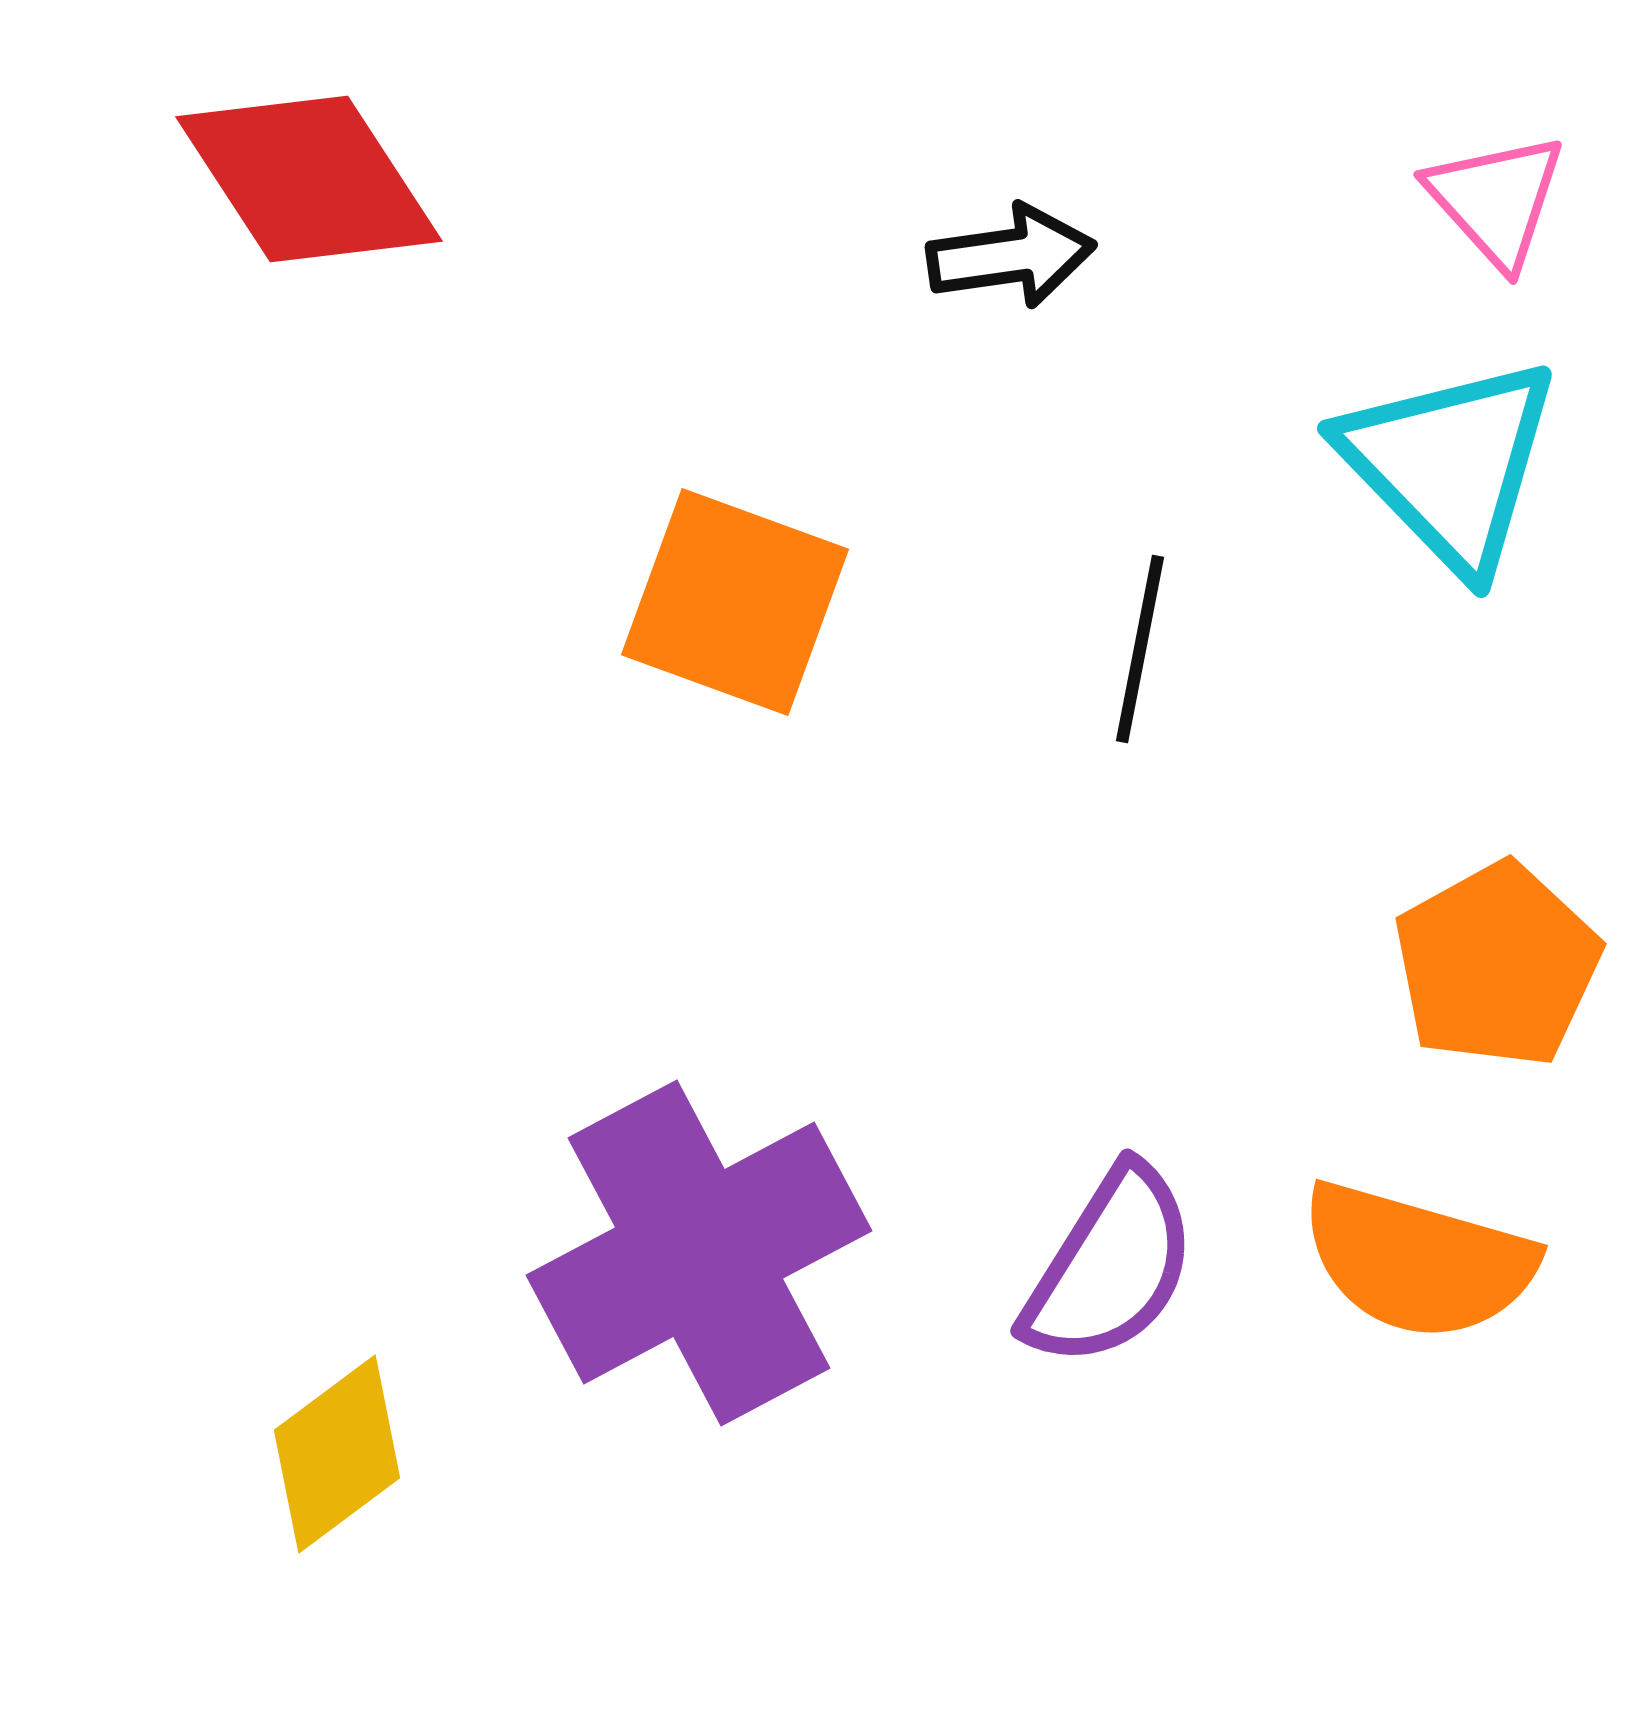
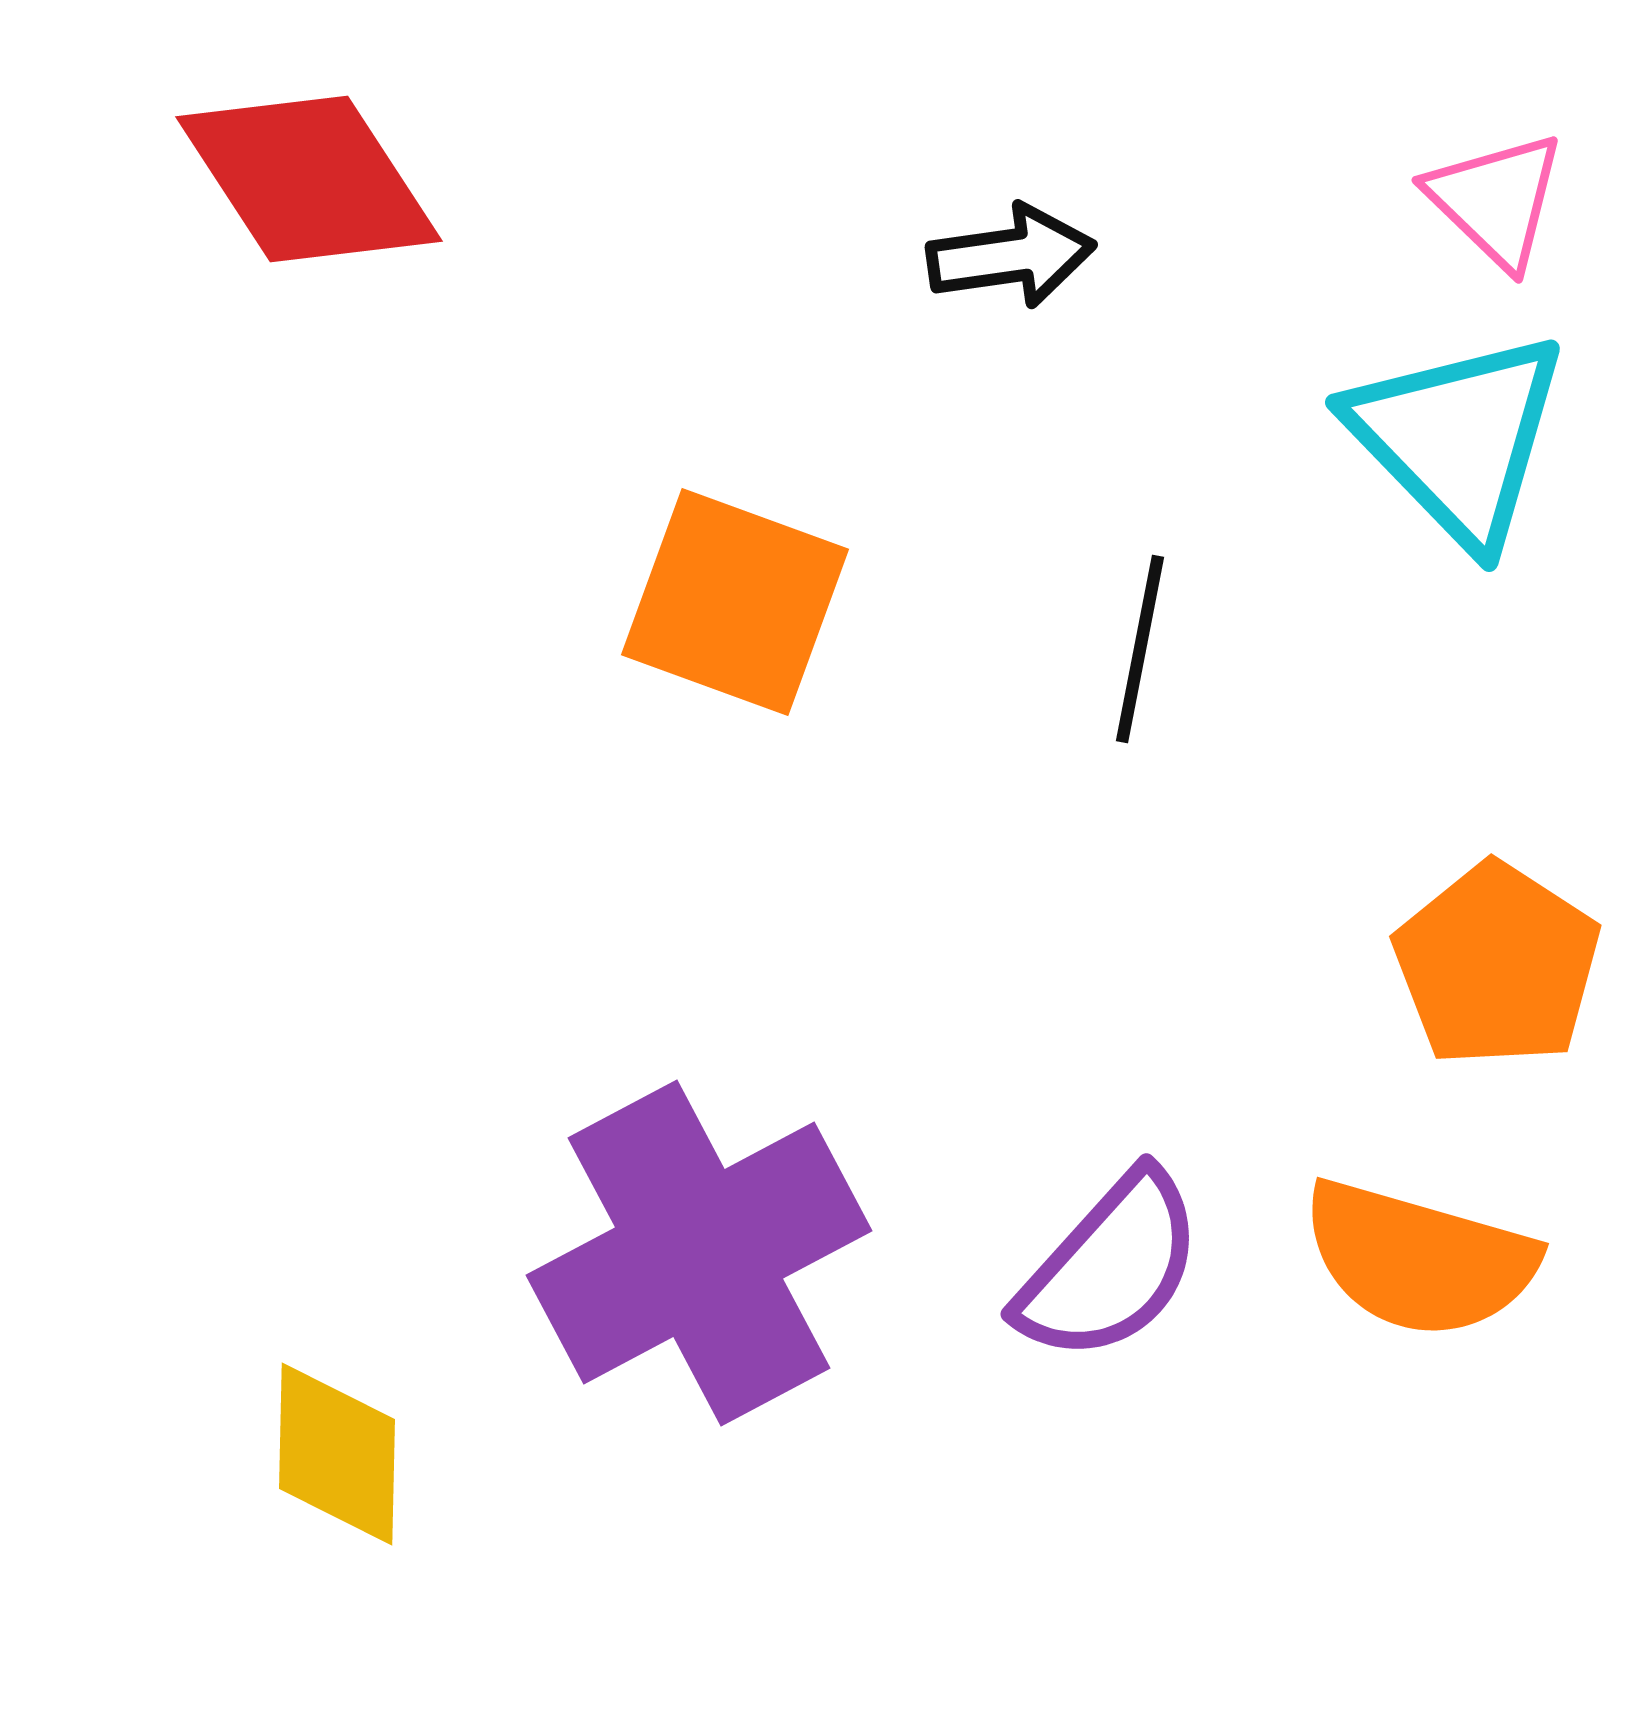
pink triangle: rotated 4 degrees counterclockwise
cyan triangle: moved 8 px right, 26 px up
orange pentagon: rotated 10 degrees counterclockwise
orange semicircle: moved 1 px right, 2 px up
purple semicircle: rotated 10 degrees clockwise
yellow diamond: rotated 52 degrees counterclockwise
